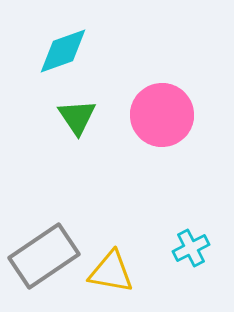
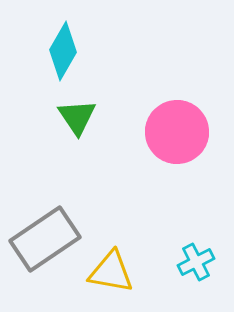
cyan diamond: rotated 40 degrees counterclockwise
pink circle: moved 15 px right, 17 px down
cyan cross: moved 5 px right, 14 px down
gray rectangle: moved 1 px right, 17 px up
